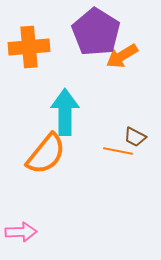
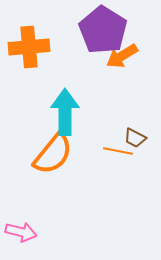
purple pentagon: moved 7 px right, 2 px up
brown trapezoid: moved 1 px down
orange semicircle: moved 7 px right
pink arrow: rotated 16 degrees clockwise
